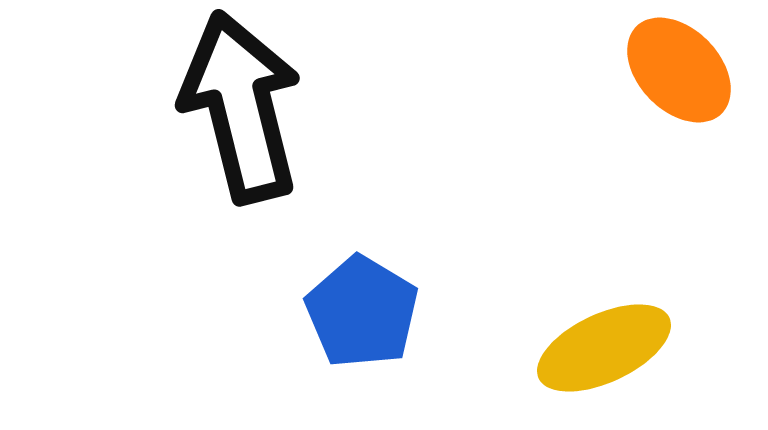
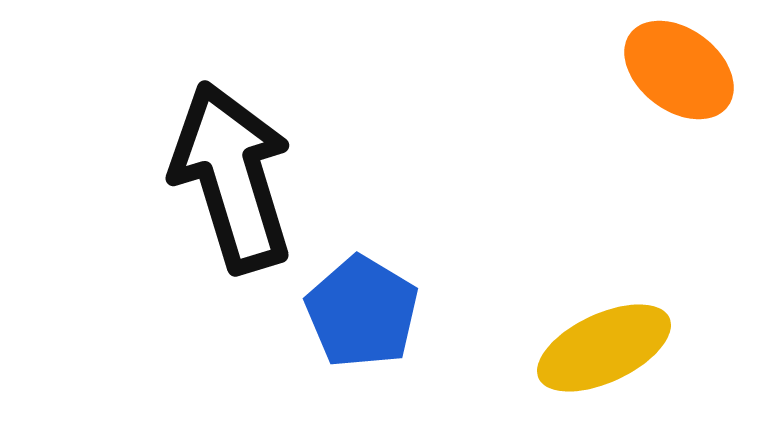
orange ellipse: rotated 9 degrees counterclockwise
black arrow: moved 9 px left, 70 px down; rotated 3 degrees counterclockwise
